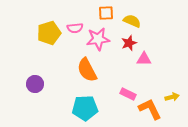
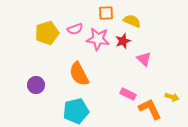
pink semicircle: moved 1 px down; rotated 14 degrees counterclockwise
yellow pentagon: moved 2 px left
pink star: rotated 15 degrees clockwise
red star: moved 6 px left, 2 px up
pink triangle: rotated 42 degrees clockwise
orange semicircle: moved 8 px left, 4 px down
purple circle: moved 1 px right, 1 px down
yellow arrow: rotated 32 degrees clockwise
cyan pentagon: moved 9 px left, 3 px down; rotated 10 degrees counterclockwise
